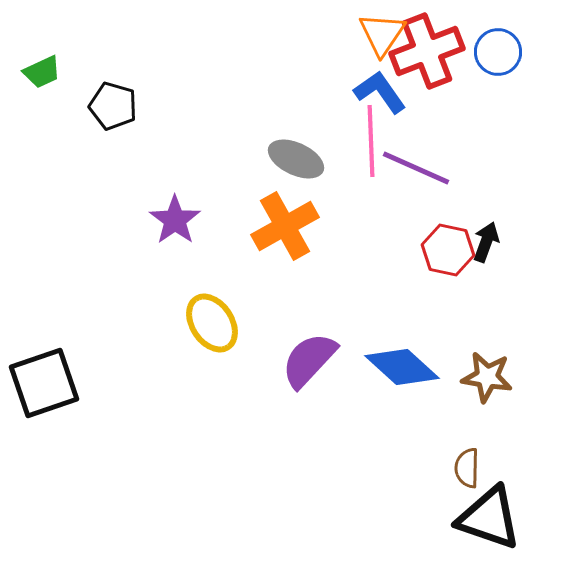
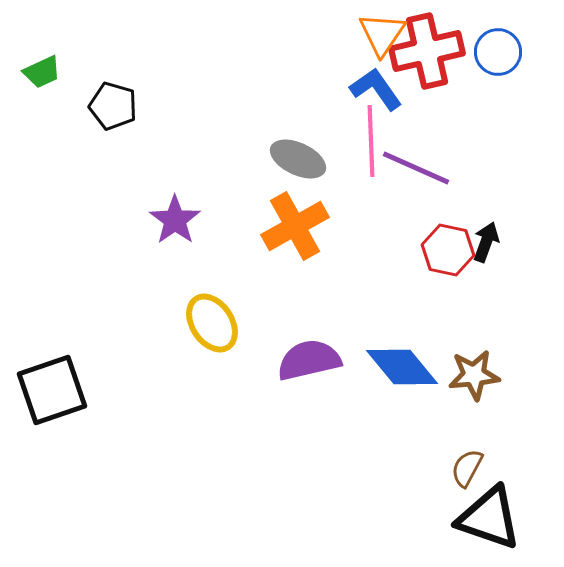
red cross: rotated 8 degrees clockwise
blue L-shape: moved 4 px left, 3 px up
gray ellipse: moved 2 px right
orange cross: moved 10 px right
purple semicircle: rotated 34 degrees clockwise
blue diamond: rotated 8 degrees clockwise
brown star: moved 13 px left, 2 px up; rotated 15 degrees counterclockwise
black square: moved 8 px right, 7 px down
brown semicircle: rotated 27 degrees clockwise
